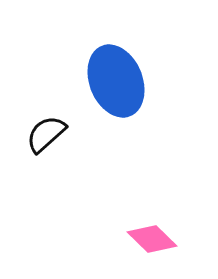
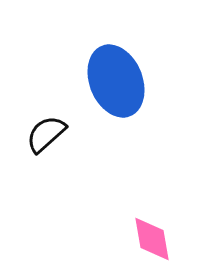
pink diamond: rotated 36 degrees clockwise
